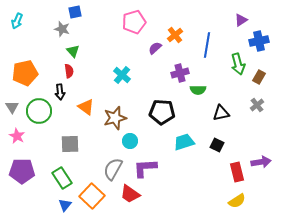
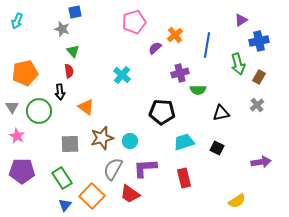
brown star: moved 13 px left, 20 px down
black square: moved 3 px down
red rectangle: moved 53 px left, 6 px down
